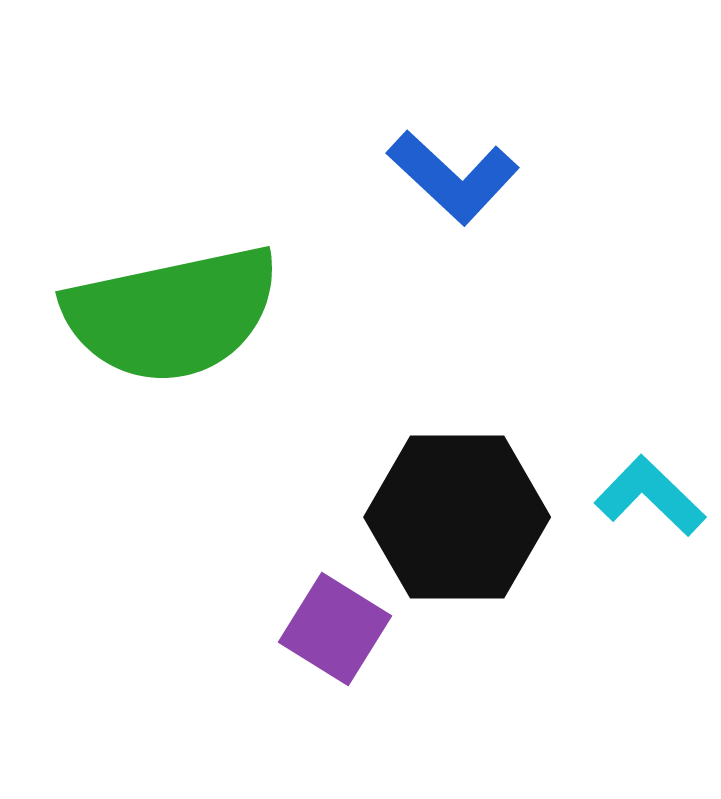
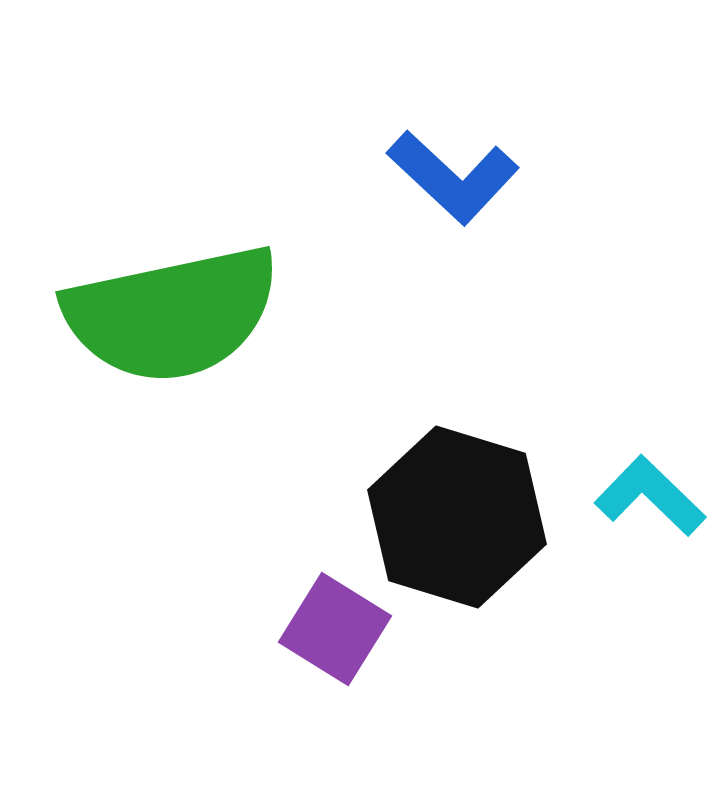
black hexagon: rotated 17 degrees clockwise
